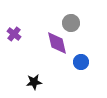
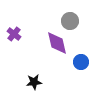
gray circle: moved 1 px left, 2 px up
